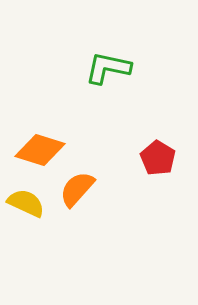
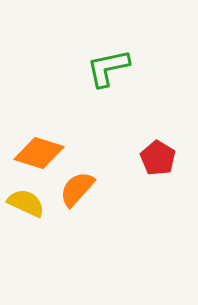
green L-shape: rotated 24 degrees counterclockwise
orange diamond: moved 1 px left, 3 px down
